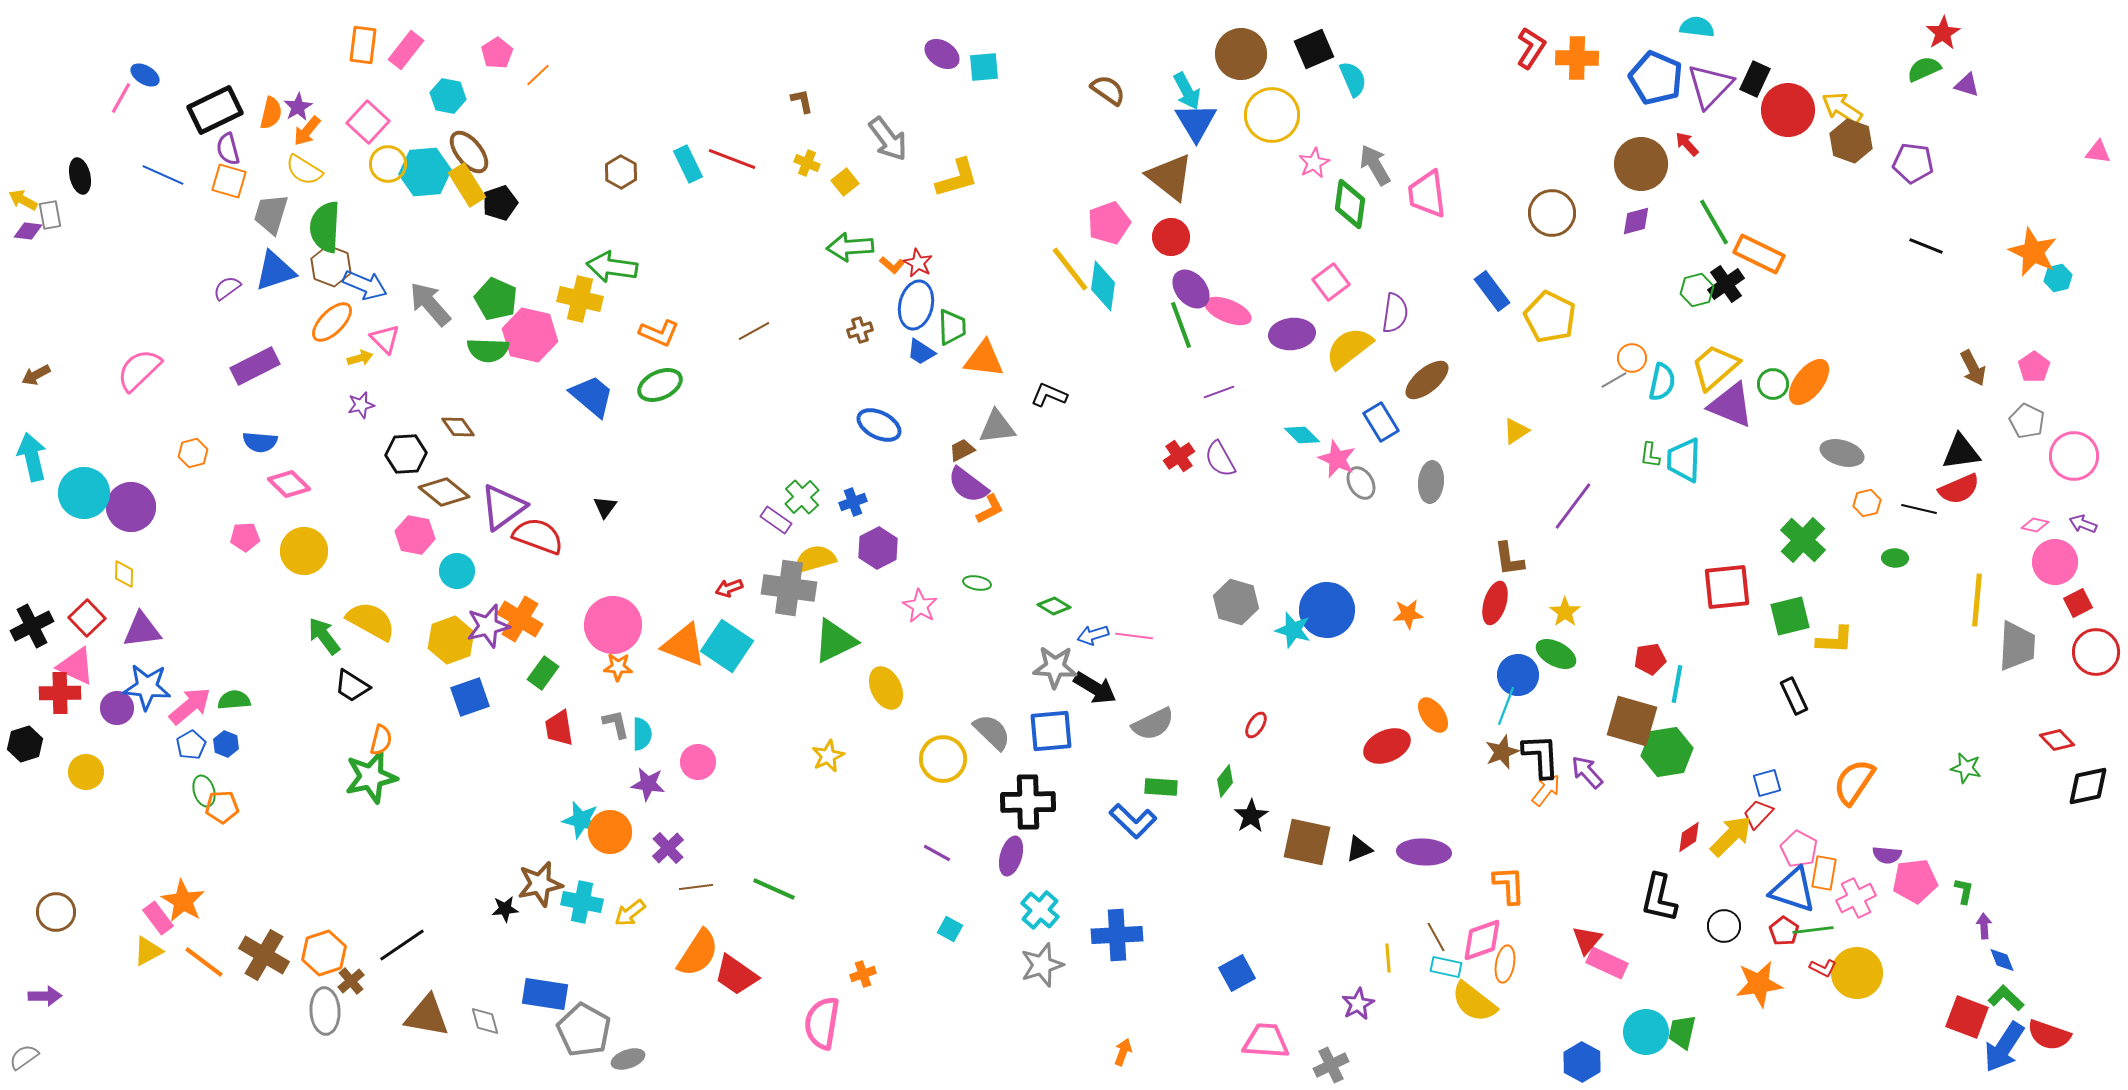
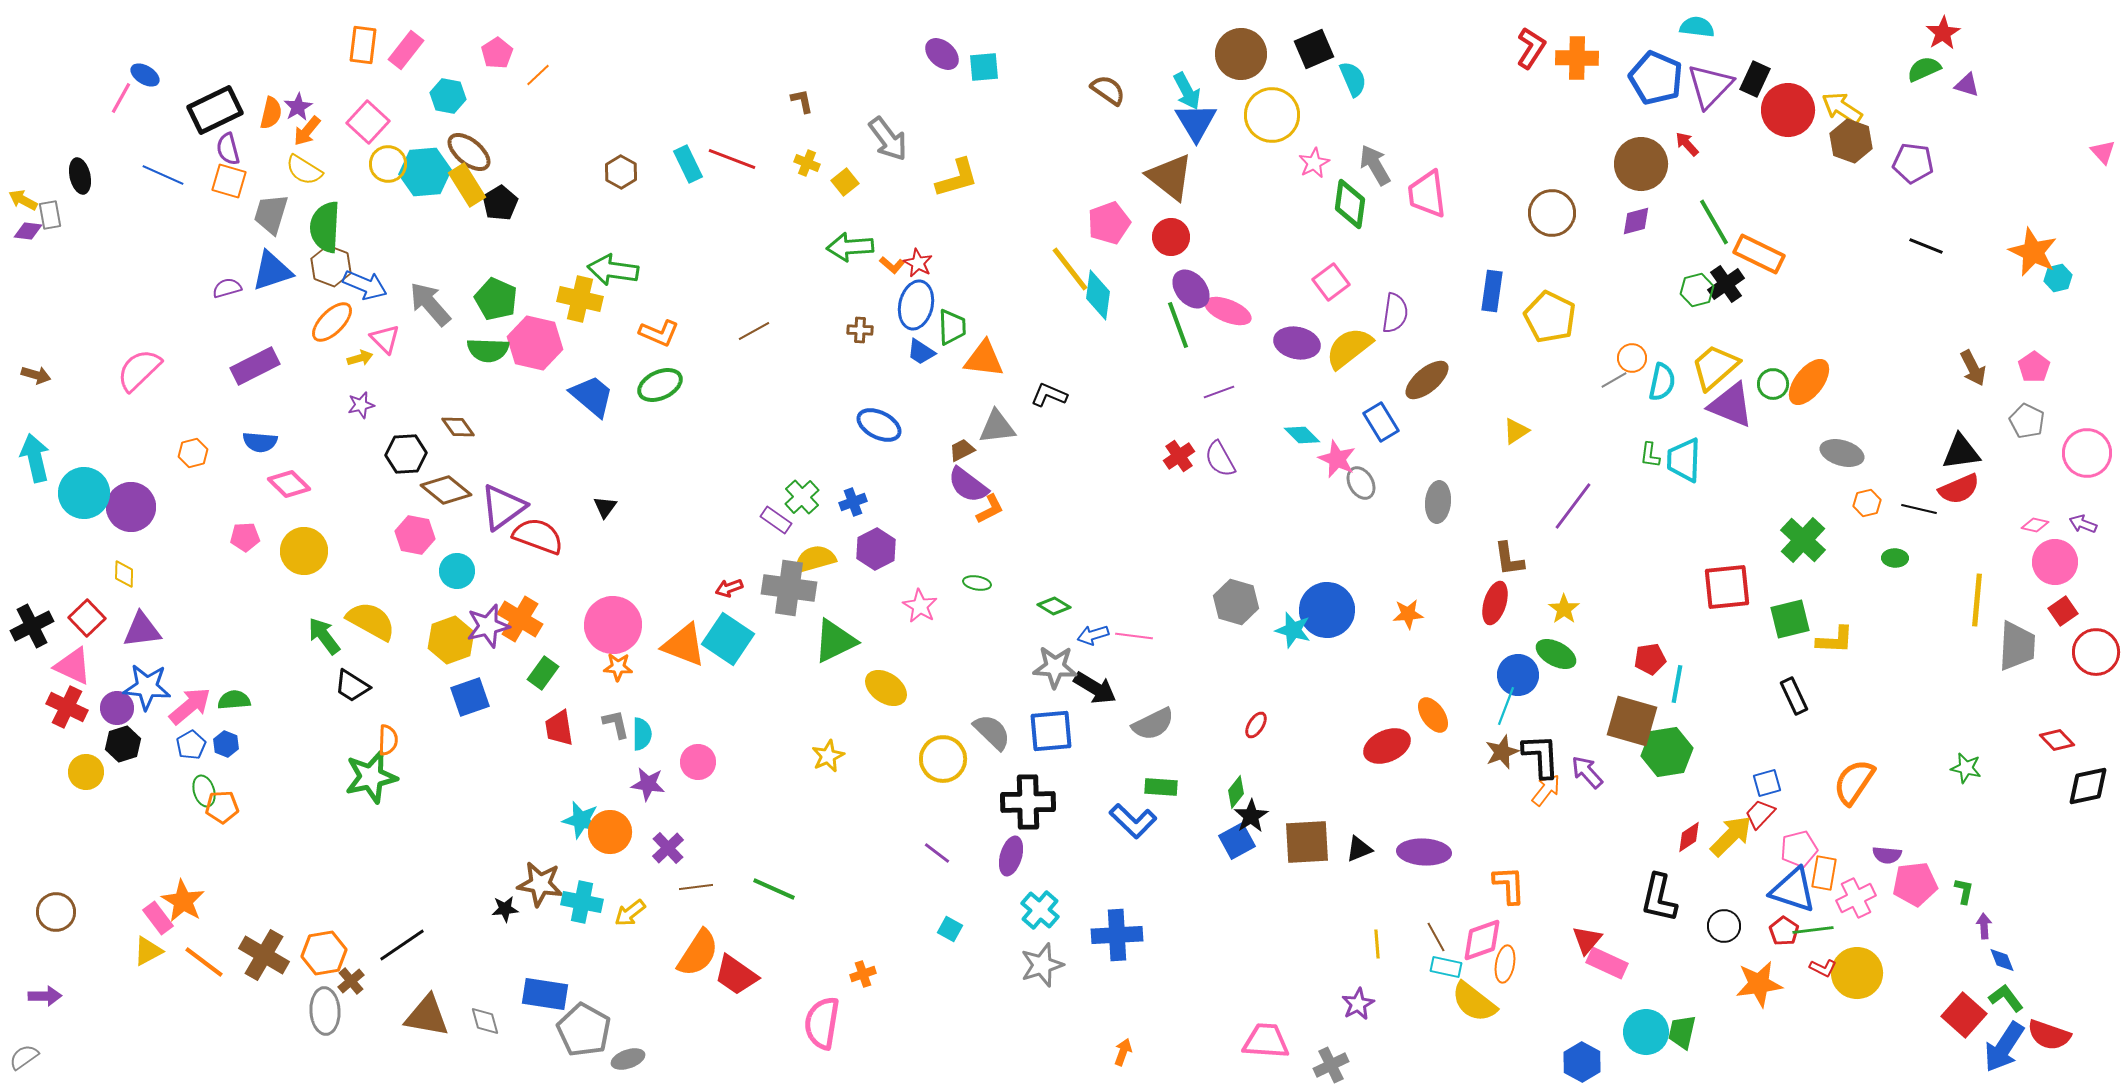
purple ellipse at (942, 54): rotated 8 degrees clockwise
brown ellipse at (469, 152): rotated 12 degrees counterclockwise
pink triangle at (2098, 152): moved 5 px right; rotated 40 degrees clockwise
black pentagon at (500, 203): rotated 12 degrees counterclockwise
green arrow at (612, 267): moved 1 px right, 3 px down
blue triangle at (275, 271): moved 3 px left
cyan diamond at (1103, 286): moved 5 px left, 9 px down
purple semicircle at (227, 288): rotated 20 degrees clockwise
blue rectangle at (1492, 291): rotated 45 degrees clockwise
green line at (1181, 325): moved 3 px left
brown cross at (860, 330): rotated 20 degrees clockwise
purple ellipse at (1292, 334): moved 5 px right, 9 px down; rotated 18 degrees clockwise
pink hexagon at (530, 335): moved 5 px right, 8 px down
brown arrow at (36, 375): rotated 136 degrees counterclockwise
pink circle at (2074, 456): moved 13 px right, 3 px up
cyan arrow at (32, 457): moved 3 px right, 1 px down
gray ellipse at (1431, 482): moved 7 px right, 20 px down
brown diamond at (444, 492): moved 2 px right, 2 px up
purple hexagon at (878, 548): moved 2 px left, 1 px down
red square at (2078, 603): moved 15 px left, 8 px down; rotated 8 degrees counterclockwise
yellow star at (1565, 612): moved 1 px left, 3 px up
green square at (1790, 616): moved 3 px down
cyan square at (727, 646): moved 1 px right, 7 px up
pink triangle at (76, 666): moved 3 px left
yellow ellipse at (886, 688): rotated 30 degrees counterclockwise
red cross at (60, 693): moved 7 px right, 14 px down; rotated 27 degrees clockwise
orange semicircle at (381, 740): moved 7 px right; rotated 12 degrees counterclockwise
black hexagon at (25, 744): moved 98 px right
green diamond at (1225, 781): moved 11 px right, 11 px down
red trapezoid at (1758, 814): moved 2 px right
brown square at (1307, 842): rotated 15 degrees counterclockwise
pink pentagon at (1799, 849): rotated 30 degrees clockwise
purple line at (937, 853): rotated 8 degrees clockwise
pink pentagon at (1915, 881): moved 3 px down
brown star at (540, 884): rotated 21 degrees clockwise
orange hexagon at (324, 953): rotated 9 degrees clockwise
yellow line at (1388, 958): moved 11 px left, 14 px up
blue square at (1237, 973): moved 132 px up
green L-shape at (2006, 998): rotated 9 degrees clockwise
red square at (1967, 1017): moved 3 px left, 2 px up; rotated 21 degrees clockwise
